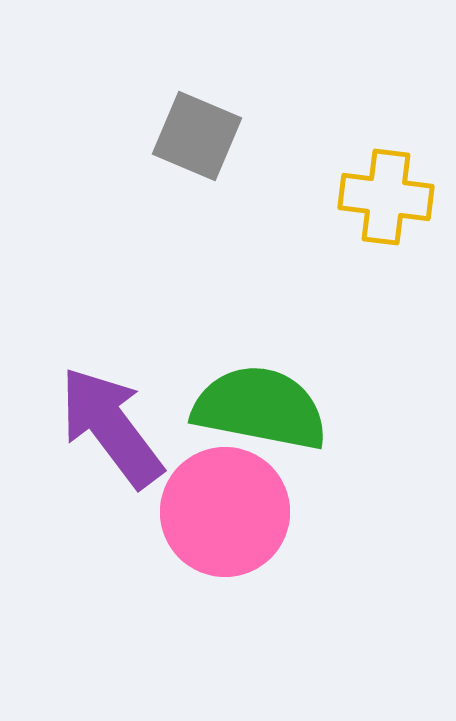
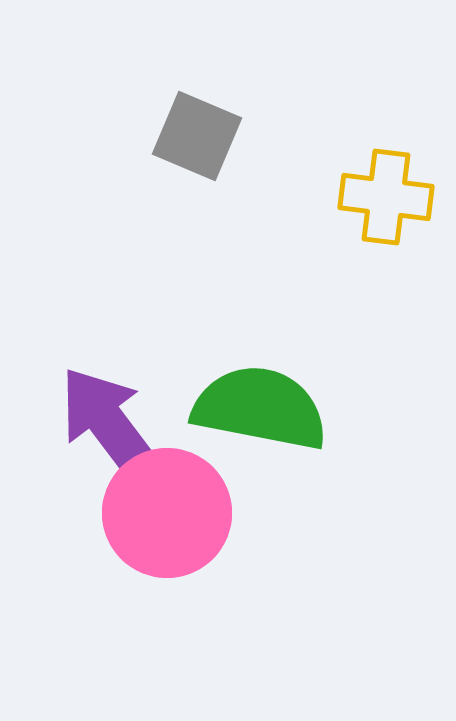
pink circle: moved 58 px left, 1 px down
